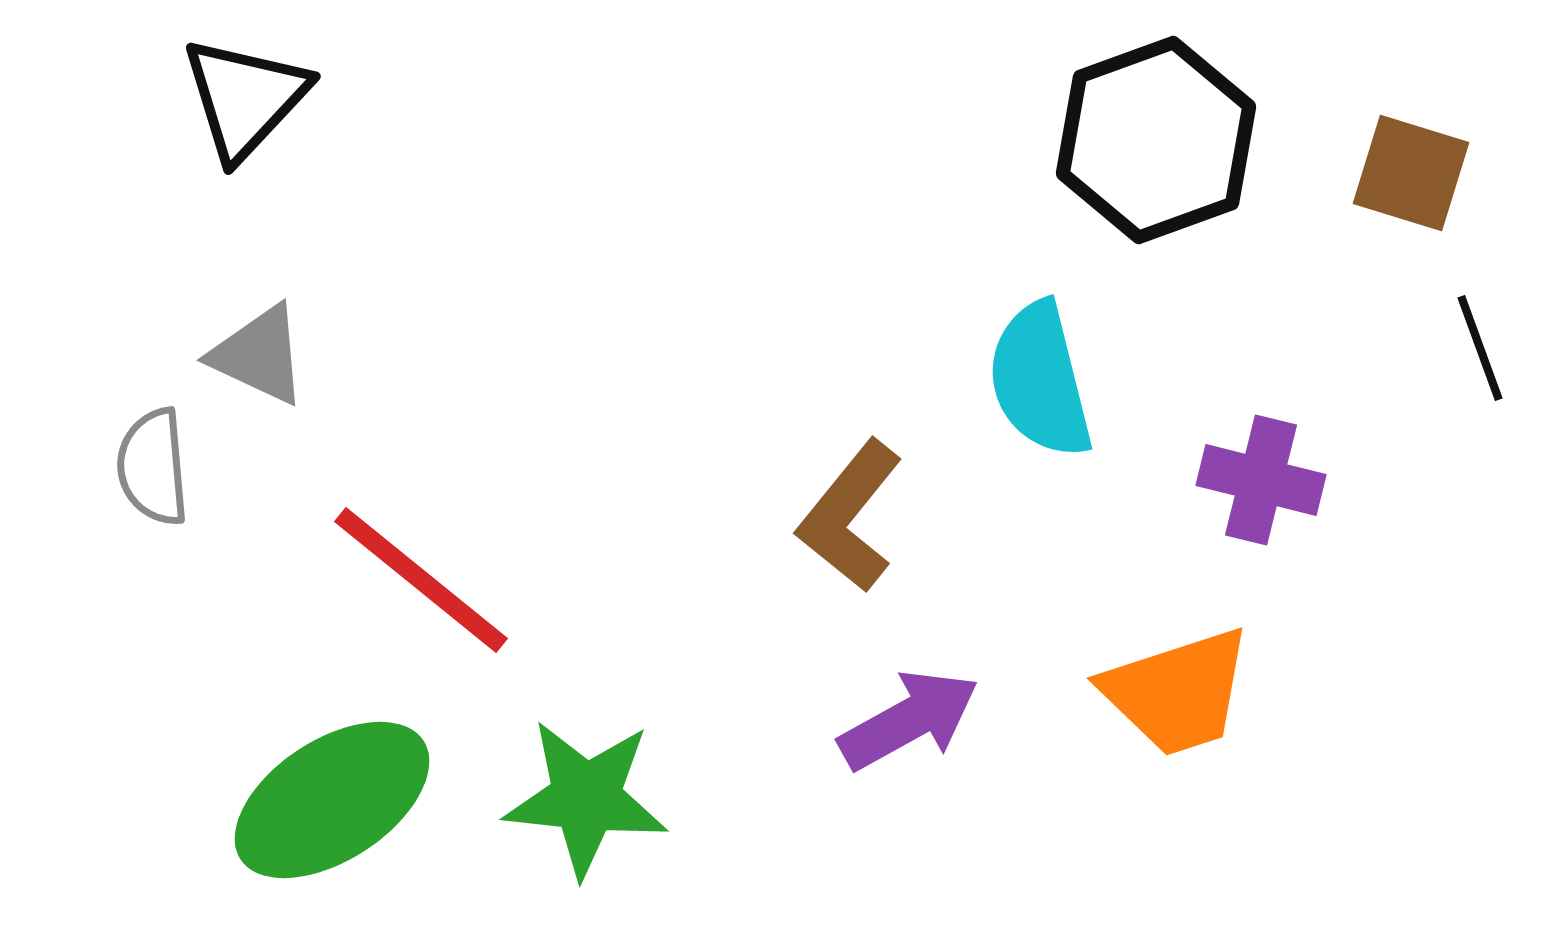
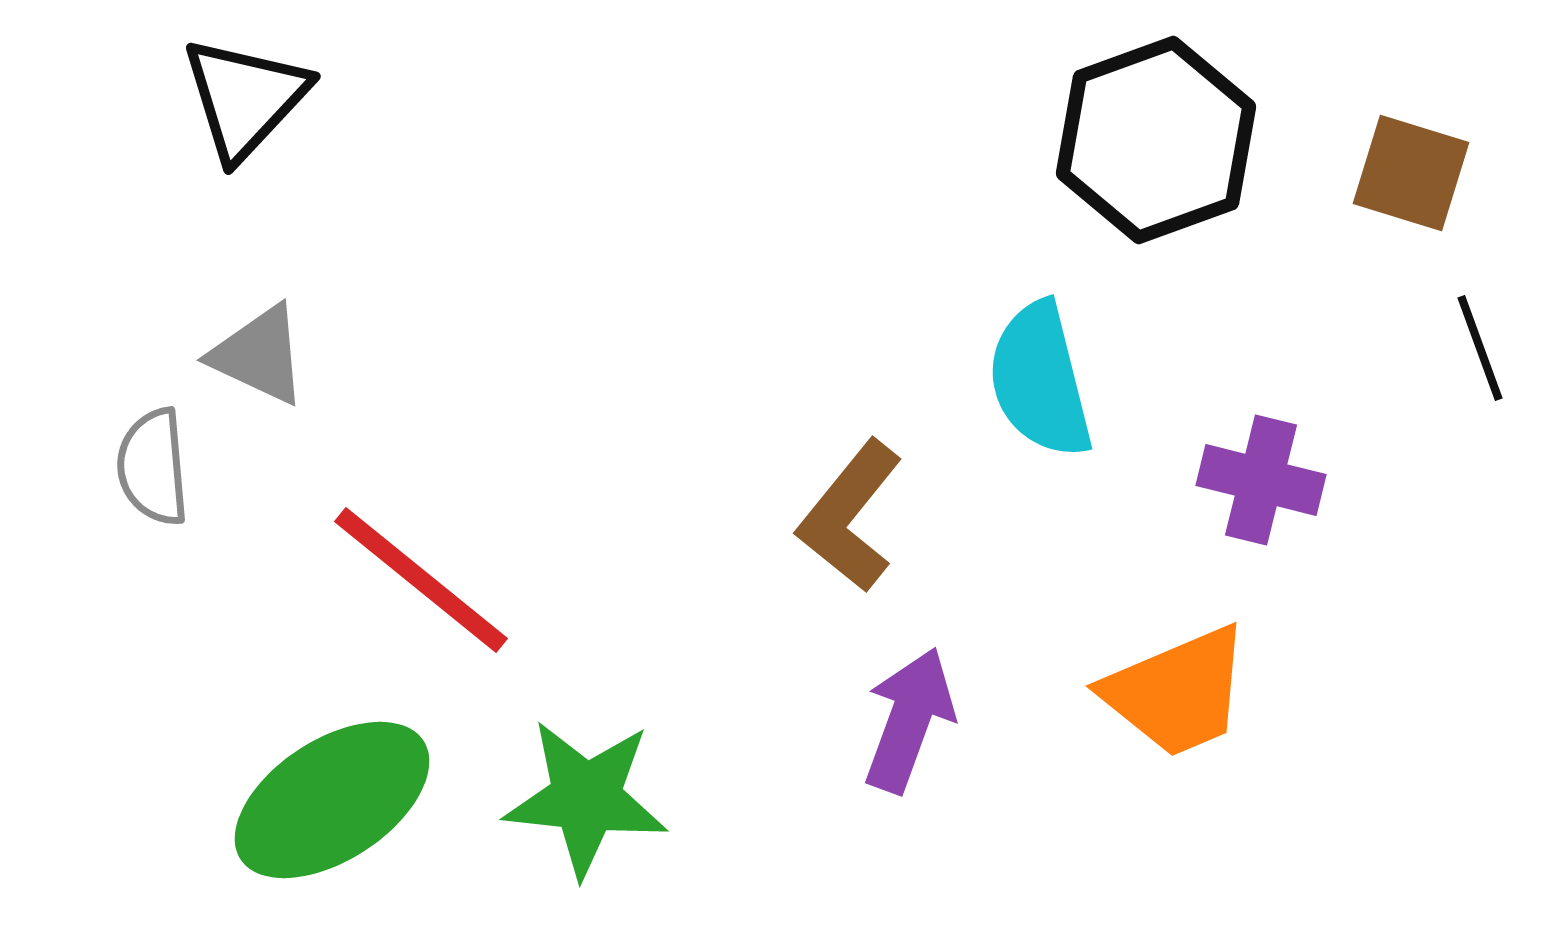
orange trapezoid: rotated 5 degrees counterclockwise
purple arrow: rotated 41 degrees counterclockwise
